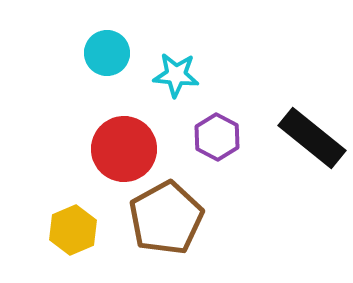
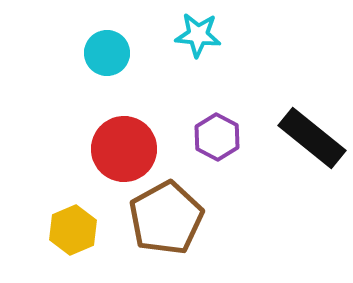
cyan star: moved 22 px right, 40 px up
